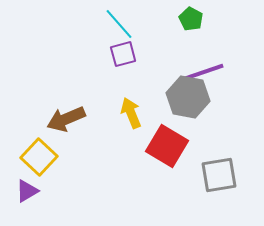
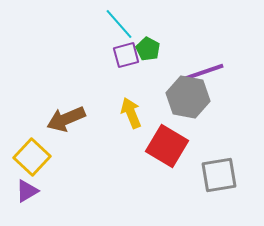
green pentagon: moved 43 px left, 30 px down
purple square: moved 3 px right, 1 px down
yellow square: moved 7 px left
